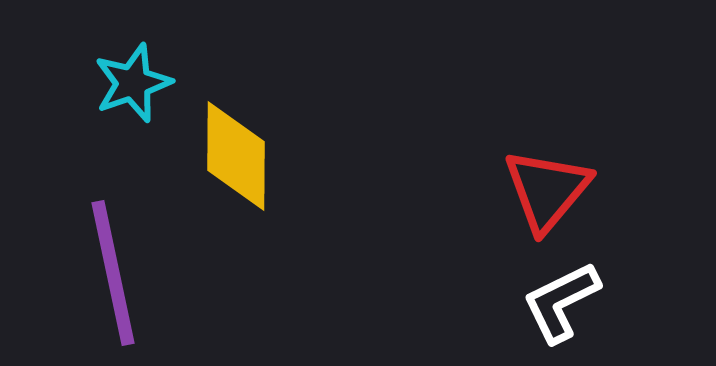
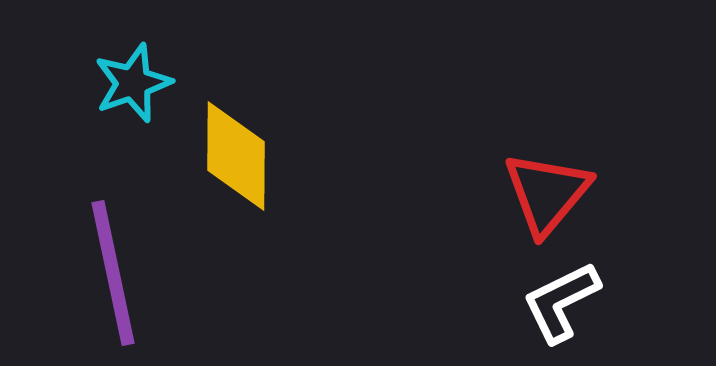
red triangle: moved 3 px down
